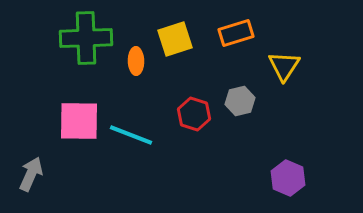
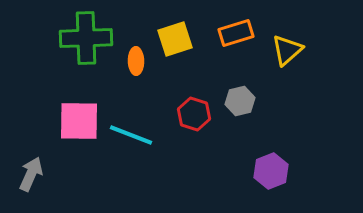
yellow triangle: moved 3 px right, 16 px up; rotated 16 degrees clockwise
purple hexagon: moved 17 px left, 7 px up; rotated 16 degrees clockwise
